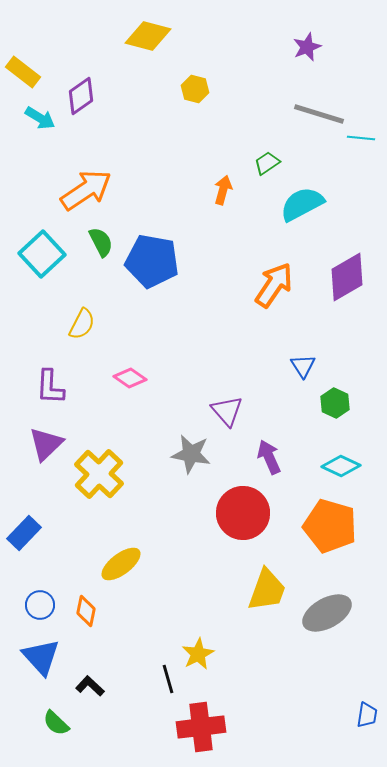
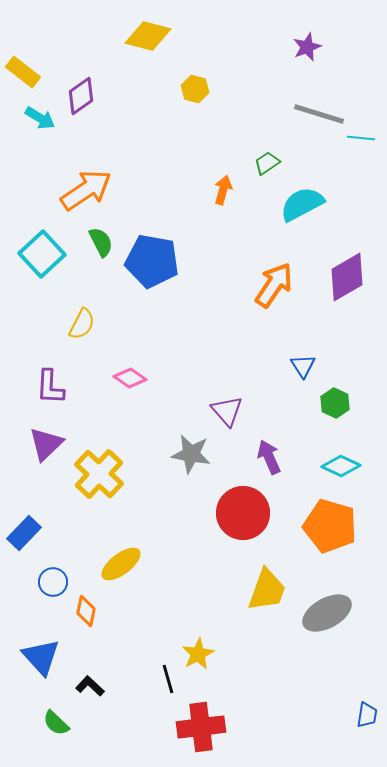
blue circle at (40, 605): moved 13 px right, 23 px up
